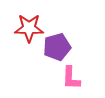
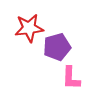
red star: rotated 8 degrees counterclockwise
